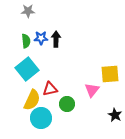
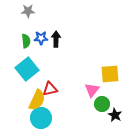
yellow semicircle: moved 5 px right
green circle: moved 35 px right
